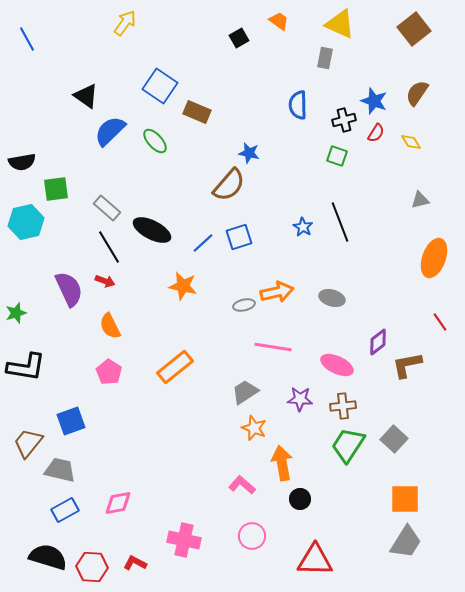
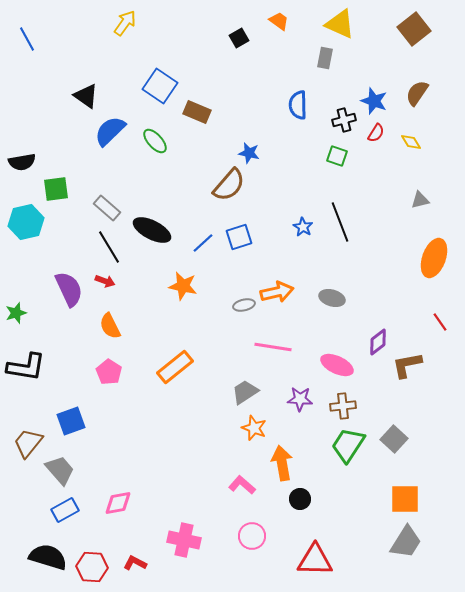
gray trapezoid at (60, 470): rotated 36 degrees clockwise
